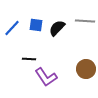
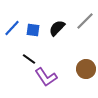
gray line: rotated 48 degrees counterclockwise
blue square: moved 3 px left, 5 px down
black line: rotated 32 degrees clockwise
